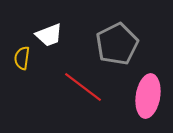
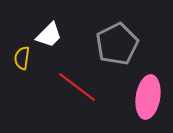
white trapezoid: rotated 24 degrees counterclockwise
red line: moved 6 px left
pink ellipse: moved 1 px down
